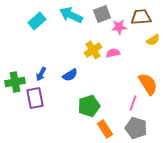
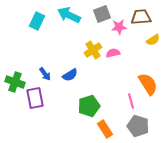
cyan arrow: moved 2 px left
cyan rectangle: rotated 24 degrees counterclockwise
blue arrow: moved 4 px right; rotated 64 degrees counterclockwise
green cross: rotated 30 degrees clockwise
pink line: moved 2 px left, 2 px up; rotated 35 degrees counterclockwise
gray pentagon: moved 2 px right, 2 px up
